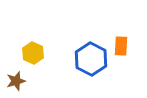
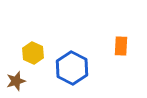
blue hexagon: moved 19 px left, 9 px down
